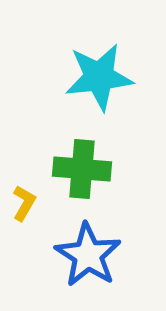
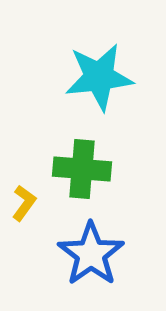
yellow L-shape: rotated 6 degrees clockwise
blue star: moved 3 px right, 1 px up; rotated 4 degrees clockwise
